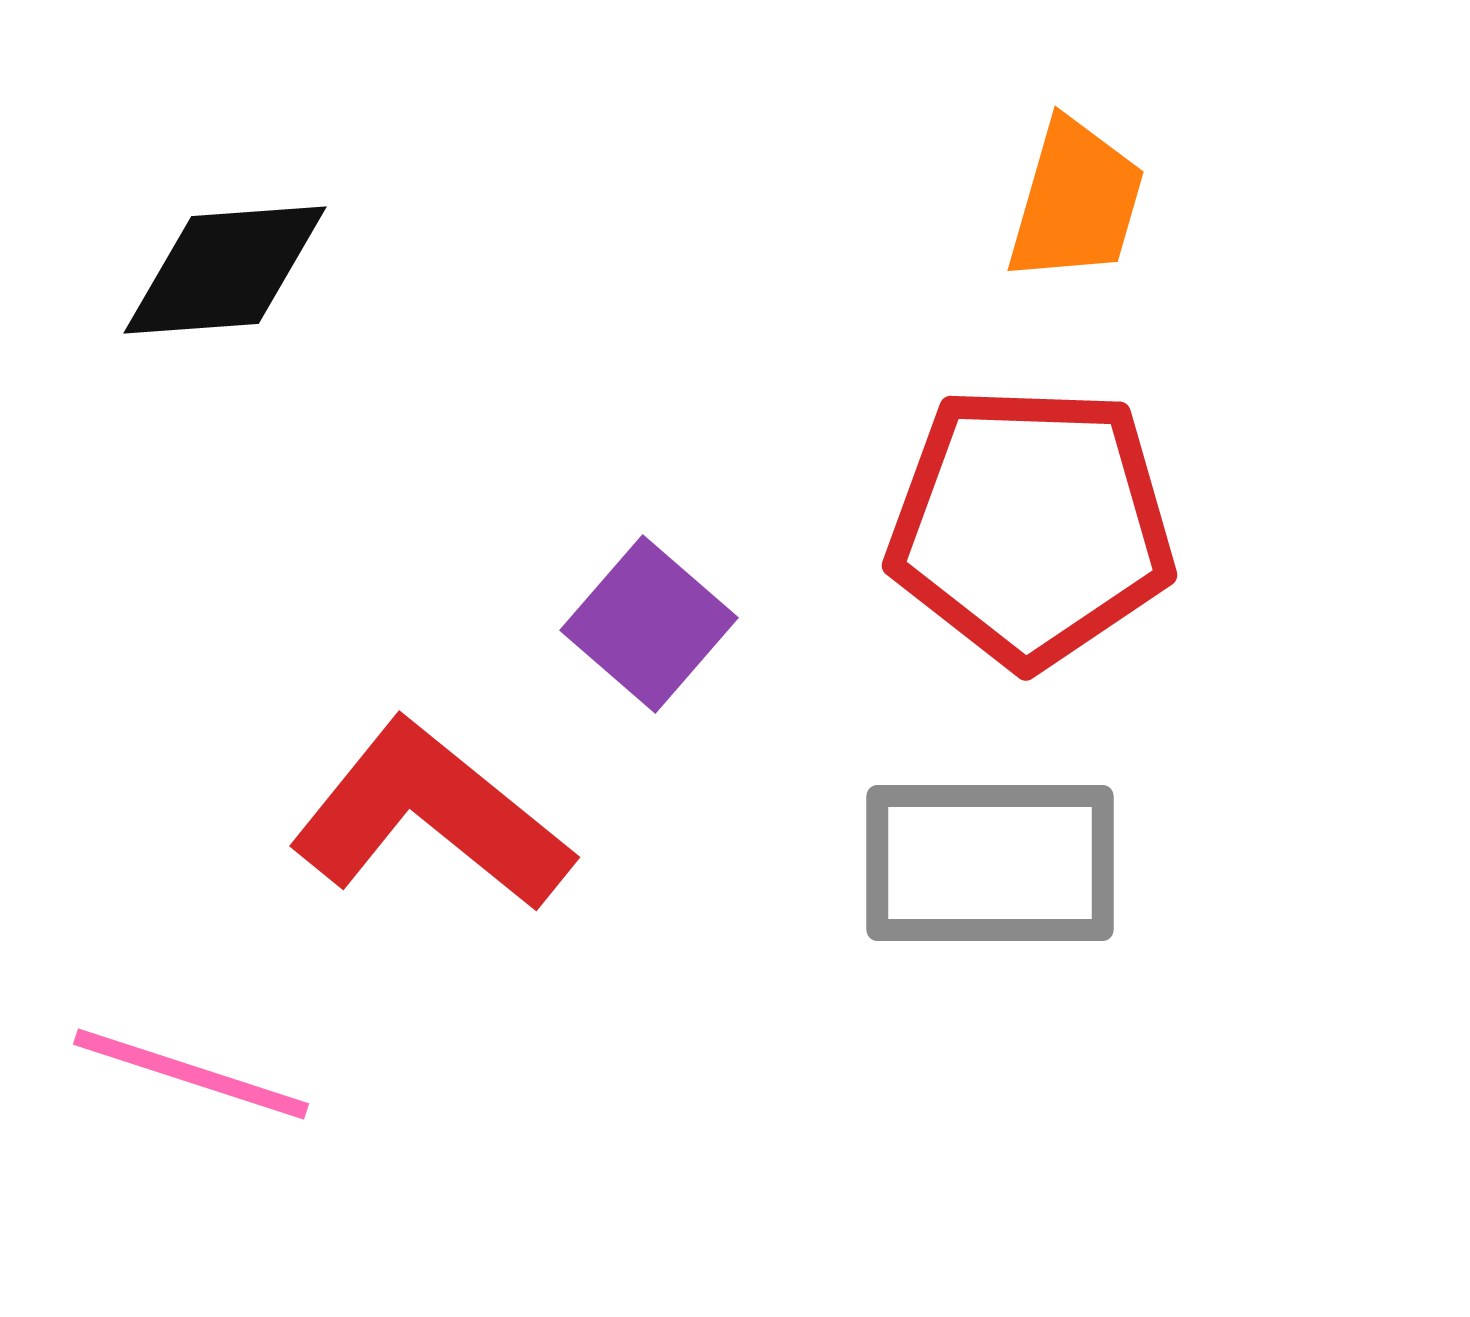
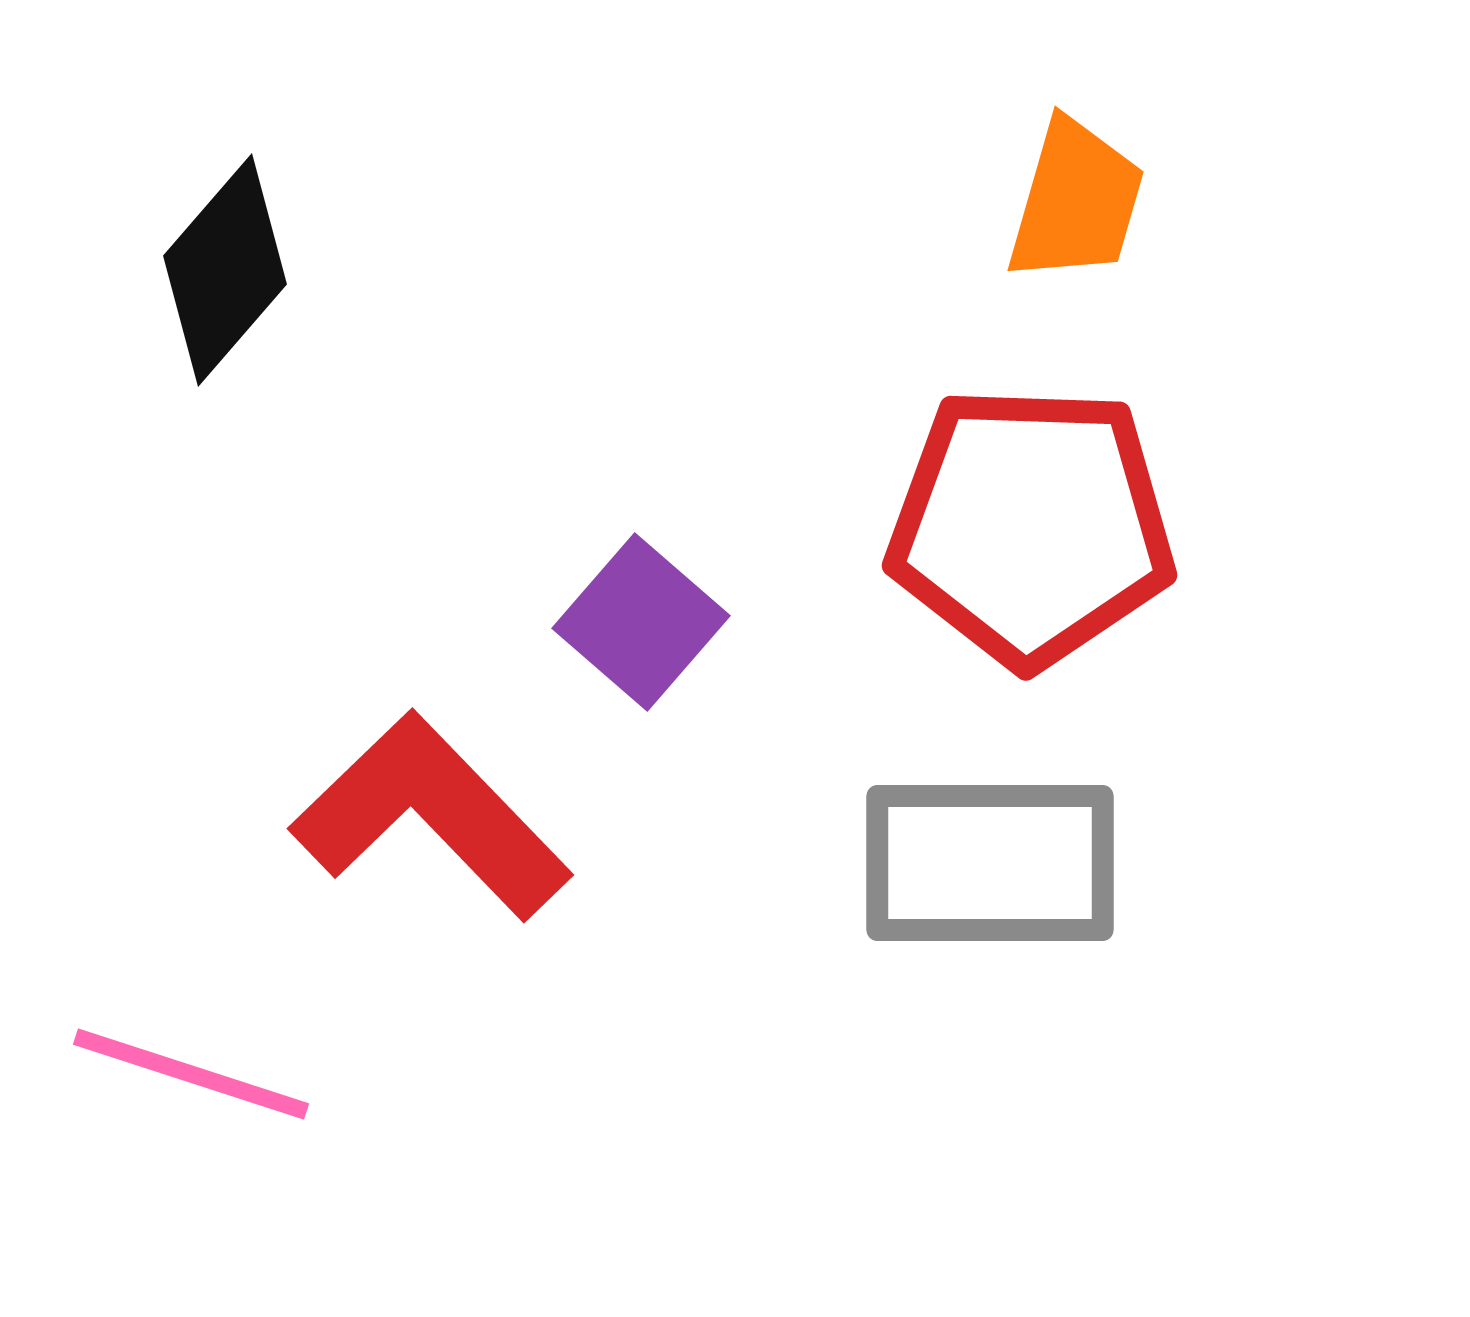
black diamond: rotated 45 degrees counterclockwise
purple square: moved 8 px left, 2 px up
red L-shape: rotated 7 degrees clockwise
